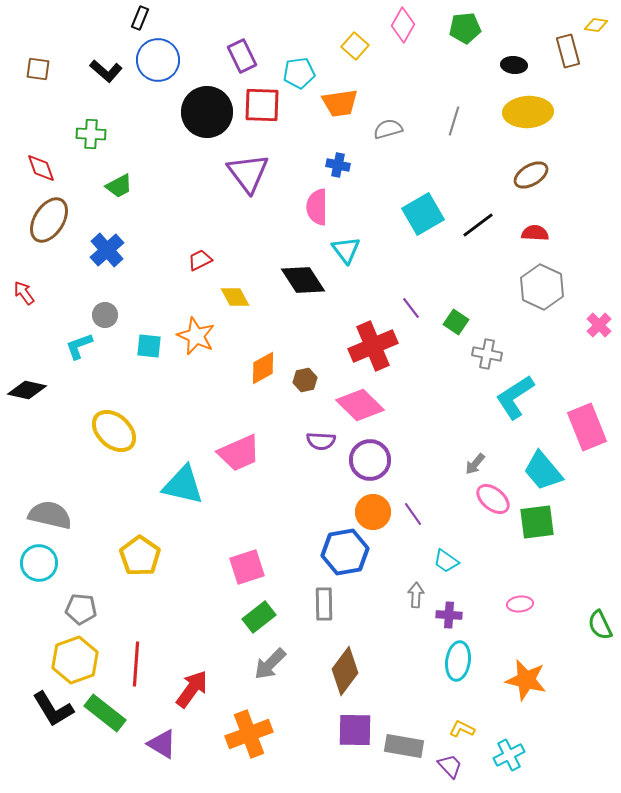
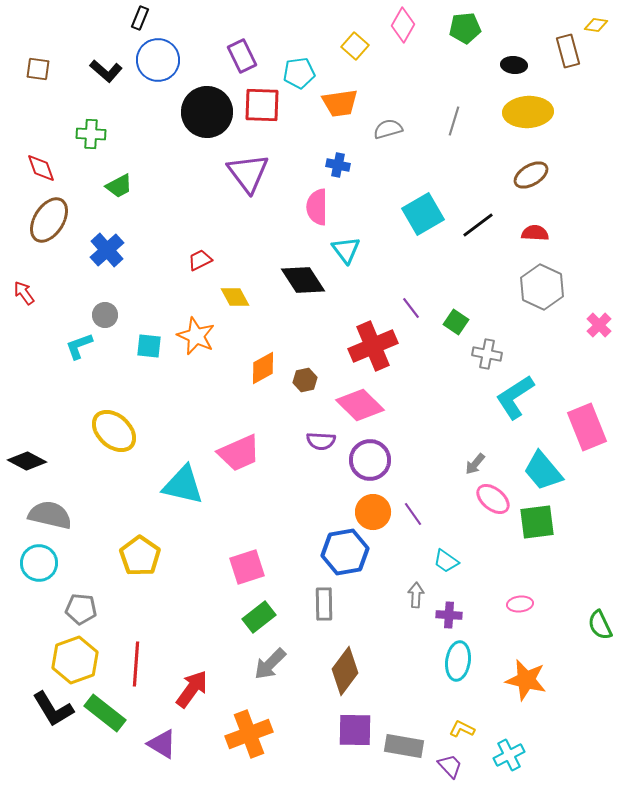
black diamond at (27, 390): moved 71 px down; rotated 15 degrees clockwise
